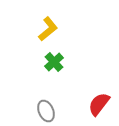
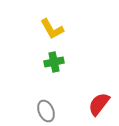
yellow L-shape: moved 4 px right; rotated 100 degrees clockwise
green cross: rotated 30 degrees clockwise
